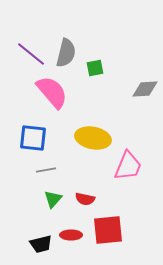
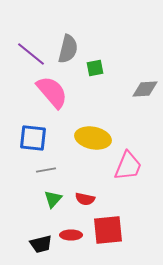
gray semicircle: moved 2 px right, 4 px up
